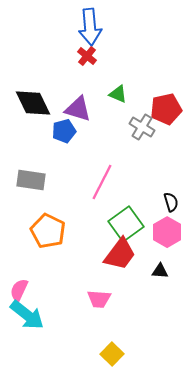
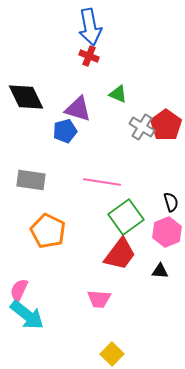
blue arrow: rotated 6 degrees counterclockwise
red cross: moved 2 px right; rotated 18 degrees counterclockwise
black diamond: moved 7 px left, 6 px up
red pentagon: moved 16 px down; rotated 24 degrees counterclockwise
blue pentagon: moved 1 px right
pink line: rotated 72 degrees clockwise
green square: moved 7 px up
pink hexagon: rotated 8 degrees clockwise
